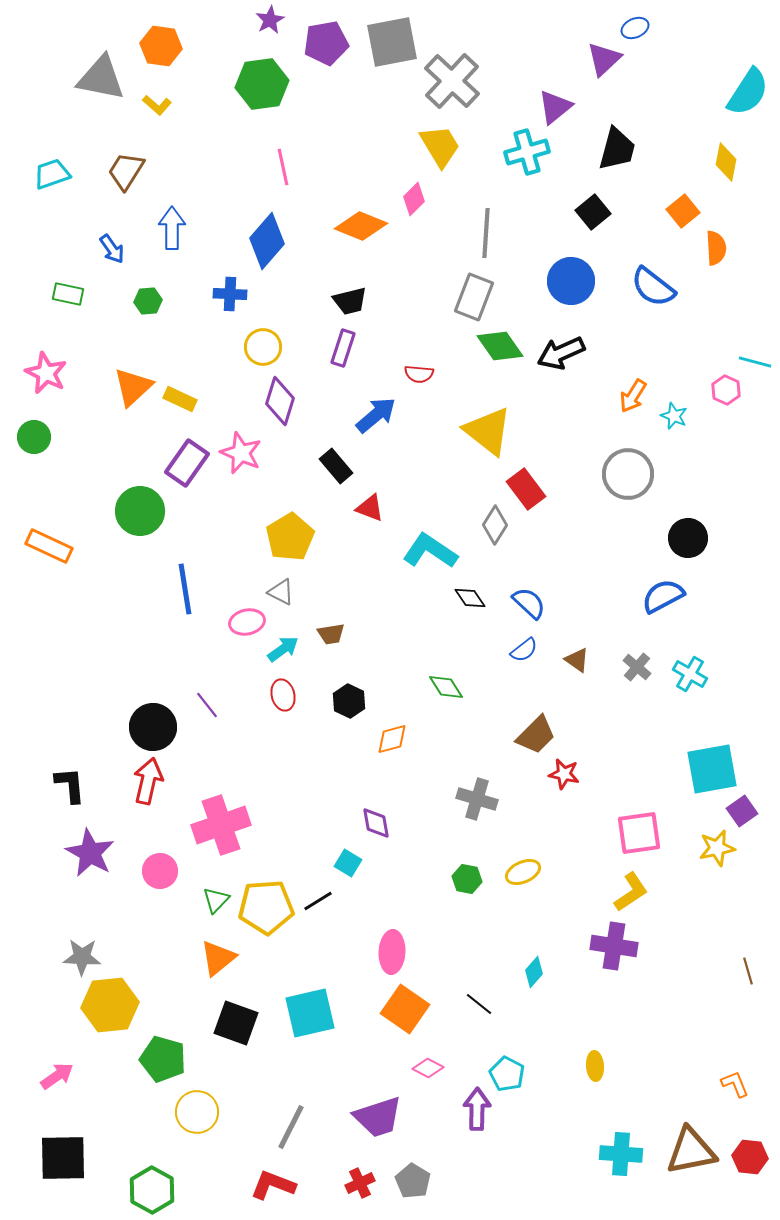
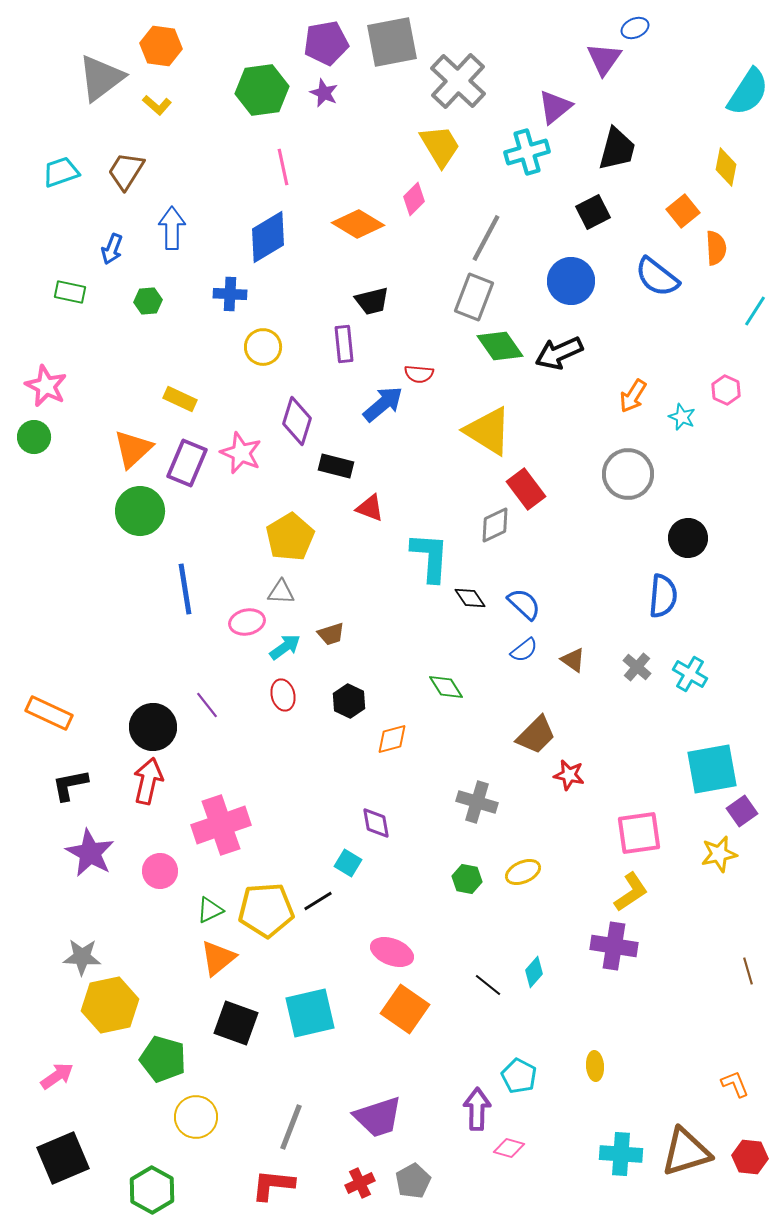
purple star at (270, 20): moved 54 px right, 73 px down; rotated 20 degrees counterclockwise
purple triangle at (604, 59): rotated 12 degrees counterclockwise
gray triangle at (101, 78): rotated 48 degrees counterclockwise
gray cross at (452, 81): moved 6 px right
green hexagon at (262, 84): moved 6 px down
yellow diamond at (726, 162): moved 5 px down
cyan trapezoid at (52, 174): moved 9 px right, 2 px up
black square at (593, 212): rotated 12 degrees clockwise
orange diamond at (361, 226): moved 3 px left, 2 px up; rotated 9 degrees clockwise
gray line at (486, 233): moved 5 px down; rotated 24 degrees clockwise
blue diamond at (267, 241): moved 1 px right, 4 px up; rotated 18 degrees clockwise
blue arrow at (112, 249): rotated 56 degrees clockwise
blue semicircle at (653, 287): moved 4 px right, 10 px up
green rectangle at (68, 294): moved 2 px right, 2 px up
black trapezoid at (350, 301): moved 22 px right
purple rectangle at (343, 348): moved 1 px right, 4 px up; rotated 24 degrees counterclockwise
black arrow at (561, 353): moved 2 px left
cyan line at (755, 362): moved 51 px up; rotated 72 degrees counterclockwise
pink star at (46, 373): moved 13 px down
orange triangle at (133, 387): moved 62 px down
purple diamond at (280, 401): moved 17 px right, 20 px down
blue arrow at (376, 415): moved 7 px right, 11 px up
cyan star at (674, 416): moved 8 px right, 1 px down
yellow triangle at (488, 431): rotated 6 degrees counterclockwise
purple rectangle at (187, 463): rotated 12 degrees counterclockwise
black rectangle at (336, 466): rotated 36 degrees counterclockwise
gray diamond at (495, 525): rotated 33 degrees clockwise
orange rectangle at (49, 546): moved 167 px down
cyan L-shape at (430, 551): moved 6 px down; rotated 60 degrees clockwise
gray triangle at (281, 592): rotated 24 degrees counterclockwise
blue semicircle at (663, 596): rotated 123 degrees clockwise
blue semicircle at (529, 603): moved 5 px left, 1 px down
brown trapezoid at (331, 634): rotated 8 degrees counterclockwise
cyan arrow at (283, 649): moved 2 px right, 2 px up
brown triangle at (577, 660): moved 4 px left
red star at (564, 774): moved 5 px right, 1 px down
black L-shape at (70, 785): rotated 96 degrees counterclockwise
gray cross at (477, 799): moved 3 px down
yellow star at (717, 848): moved 2 px right, 6 px down
green triangle at (216, 900): moved 6 px left, 10 px down; rotated 20 degrees clockwise
yellow pentagon at (266, 907): moved 3 px down
pink ellipse at (392, 952): rotated 72 degrees counterclockwise
black line at (479, 1004): moved 9 px right, 19 px up
yellow hexagon at (110, 1005): rotated 6 degrees counterclockwise
pink diamond at (428, 1068): moved 81 px right, 80 px down; rotated 12 degrees counterclockwise
cyan pentagon at (507, 1074): moved 12 px right, 2 px down
yellow circle at (197, 1112): moved 1 px left, 5 px down
gray line at (291, 1127): rotated 6 degrees counterclockwise
brown triangle at (691, 1151): moved 5 px left, 1 px down; rotated 6 degrees counterclockwise
black square at (63, 1158): rotated 22 degrees counterclockwise
gray pentagon at (413, 1181): rotated 12 degrees clockwise
red L-shape at (273, 1185): rotated 15 degrees counterclockwise
